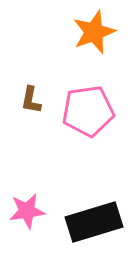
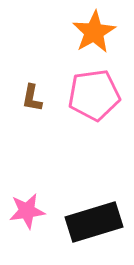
orange star: rotated 9 degrees counterclockwise
brown L-shape: moved 1 px right, 2 px up
pink pentagon: moved 6 px right, 16 px up
